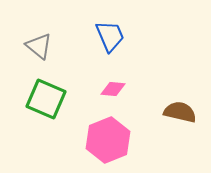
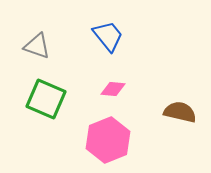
blue trapezoid: moved 2 px left; rotated 16 degrees counterclockwise
gray triangle: moved 2 px left; rotated 20 degrees counterclockwise
